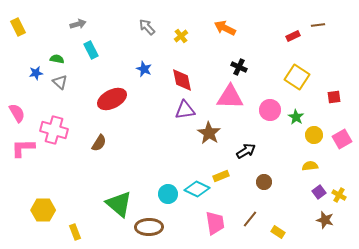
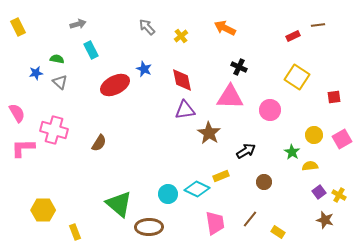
red ellipse at (112, 99): moved 3 px right, 14 px up
green star at (296, 117): moved 4 px left, 35 px down
